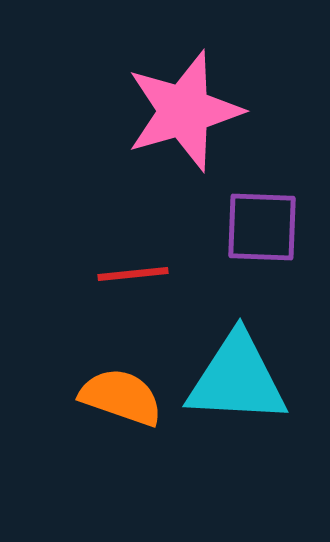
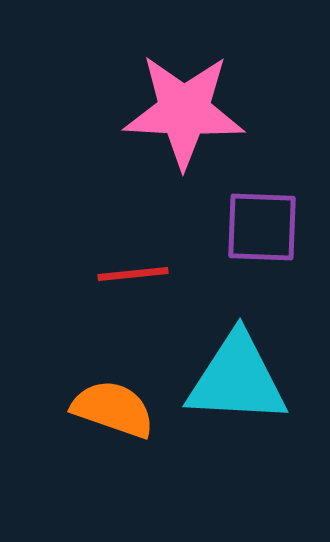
pink star: rotated 19 degrees clockwise
orange semicircle: moved 8 px left, 12 px down
